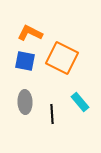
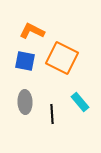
orange L-shape: moved 2 px right, 2 px up
